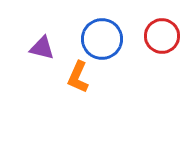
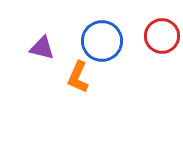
blue circle: moved 2 px down
